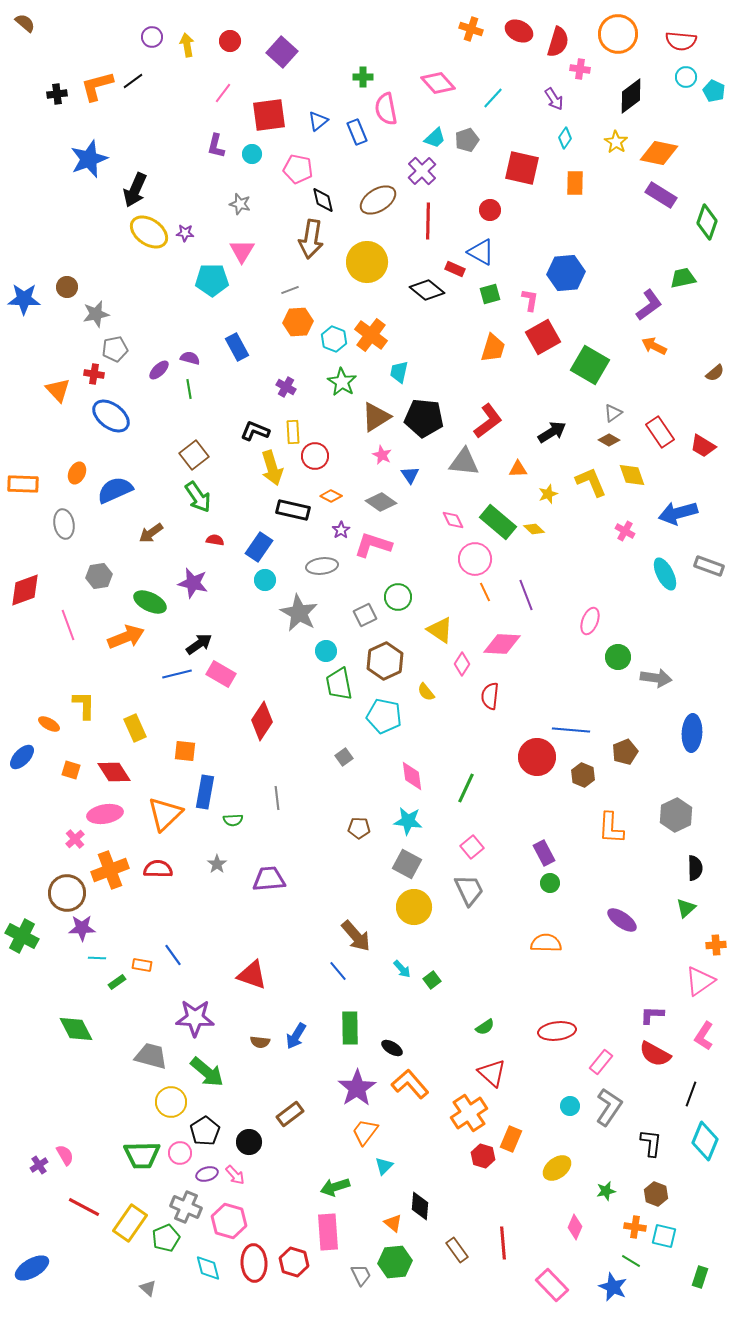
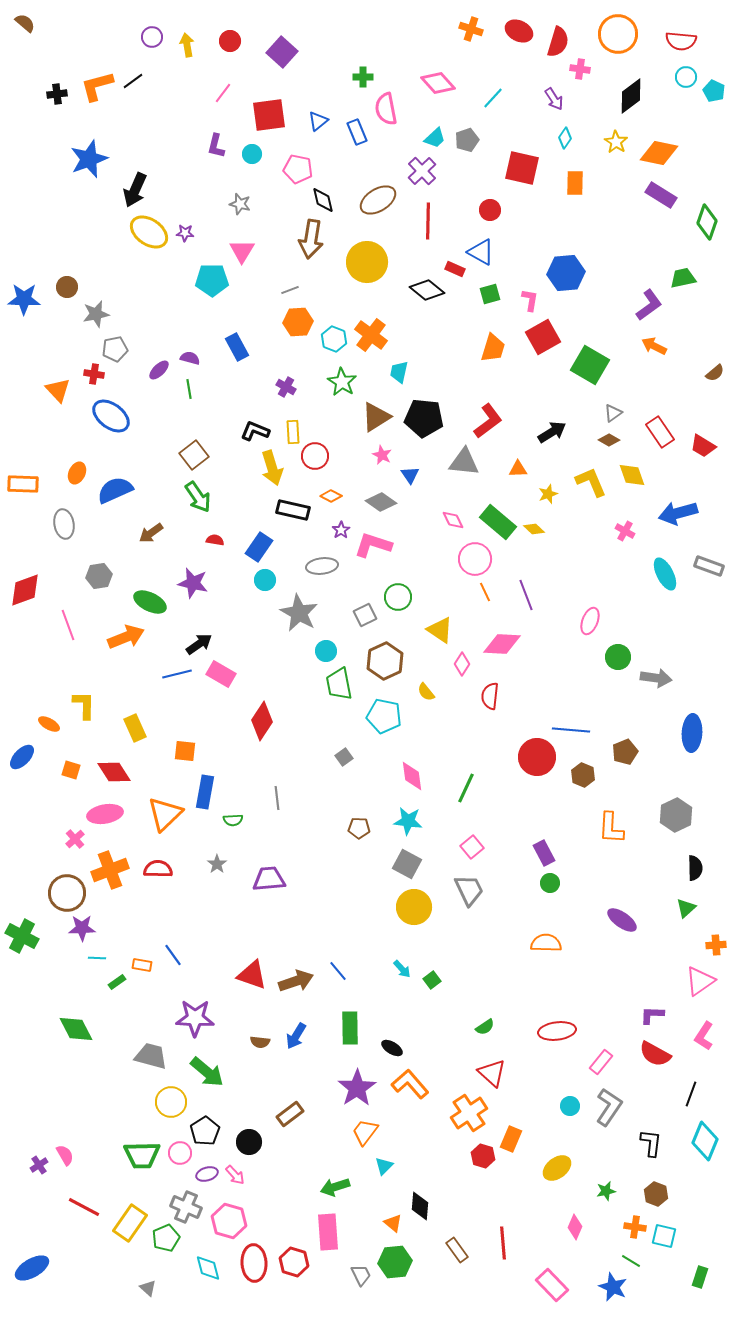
brown arrow at (356, 936): moved 60 px left, 45 px down; rotated 68 degrees counterclockwise
